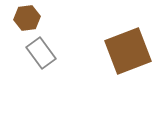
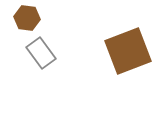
brown hexagon: rotated 15 degrees clockwise
